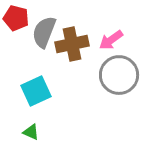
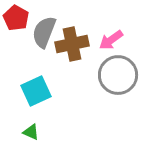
red pentagon: rotated 15 degrees clockwise
gray circle: moved 1 px left
